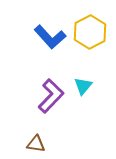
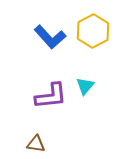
yellow hexagon: moved 3 px right, 1 px up
cyan triangle: moved 2 px right
purple L-shape: rotated 40 degrees clockwise
